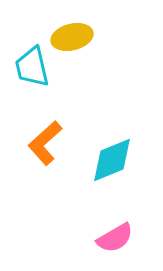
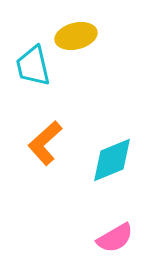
yellow ellipse: moved 4 px right, 1 px up
cyan trapezoid: moved 1 px right, 1 px up
